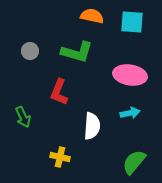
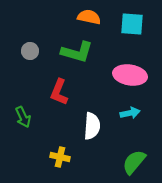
orange semicircle: moved 3 px left, 1 px down
cyan square: moved 2 px down
